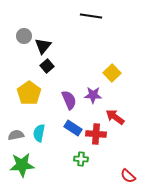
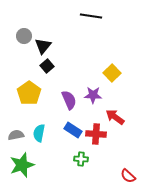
blue rectangle: moved 2 px down
green star: rotated 15 degrees counterclockwise
